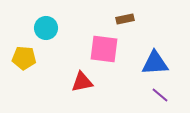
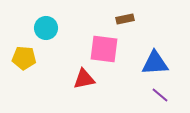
red triangle: moved 2 px right, 3 px up
